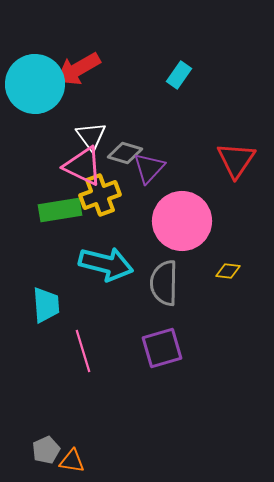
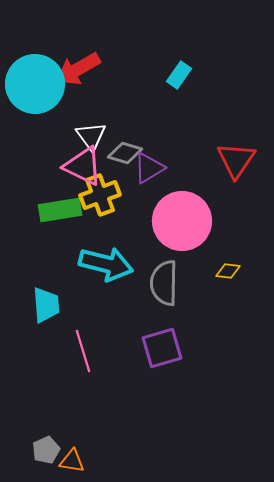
purple triangle: rotated 16 degrees clockwise
